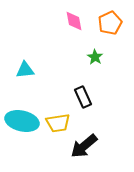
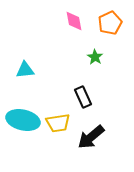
cyan ellipse: moved 1 px right, 1 px up
black arrow: moved 7 px right, 9 px up
